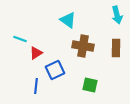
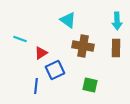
cyan arrow: moved 6 px down; rotated 12 degrees clockwise
red triangle: moved 5 px right
